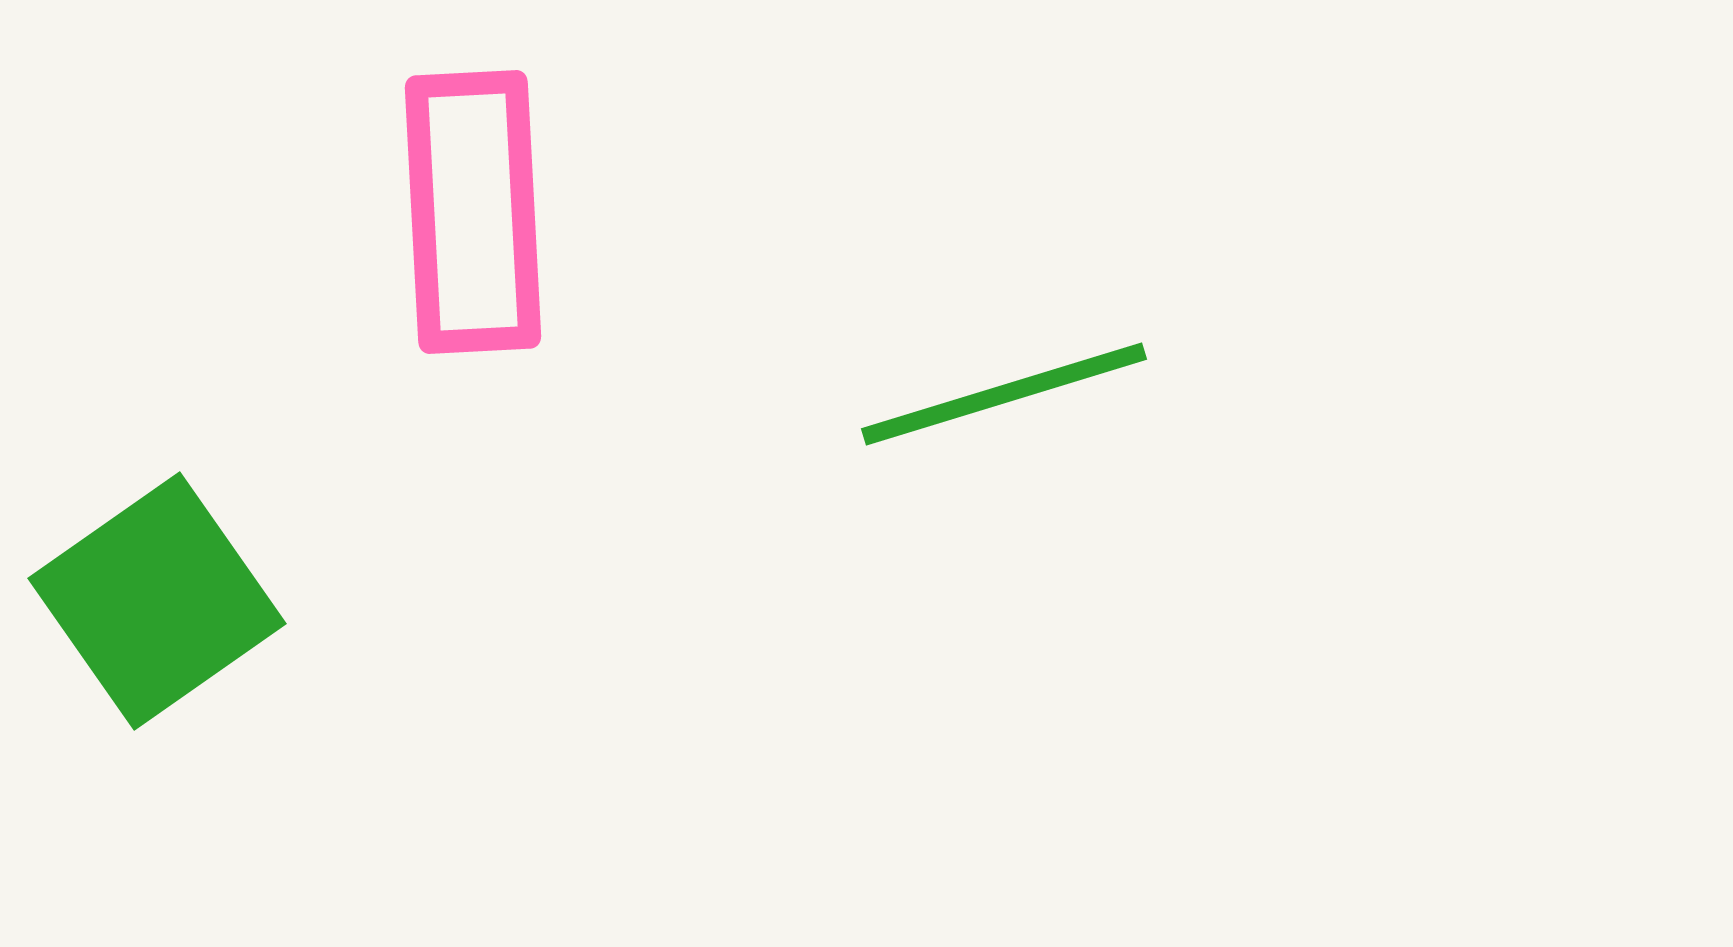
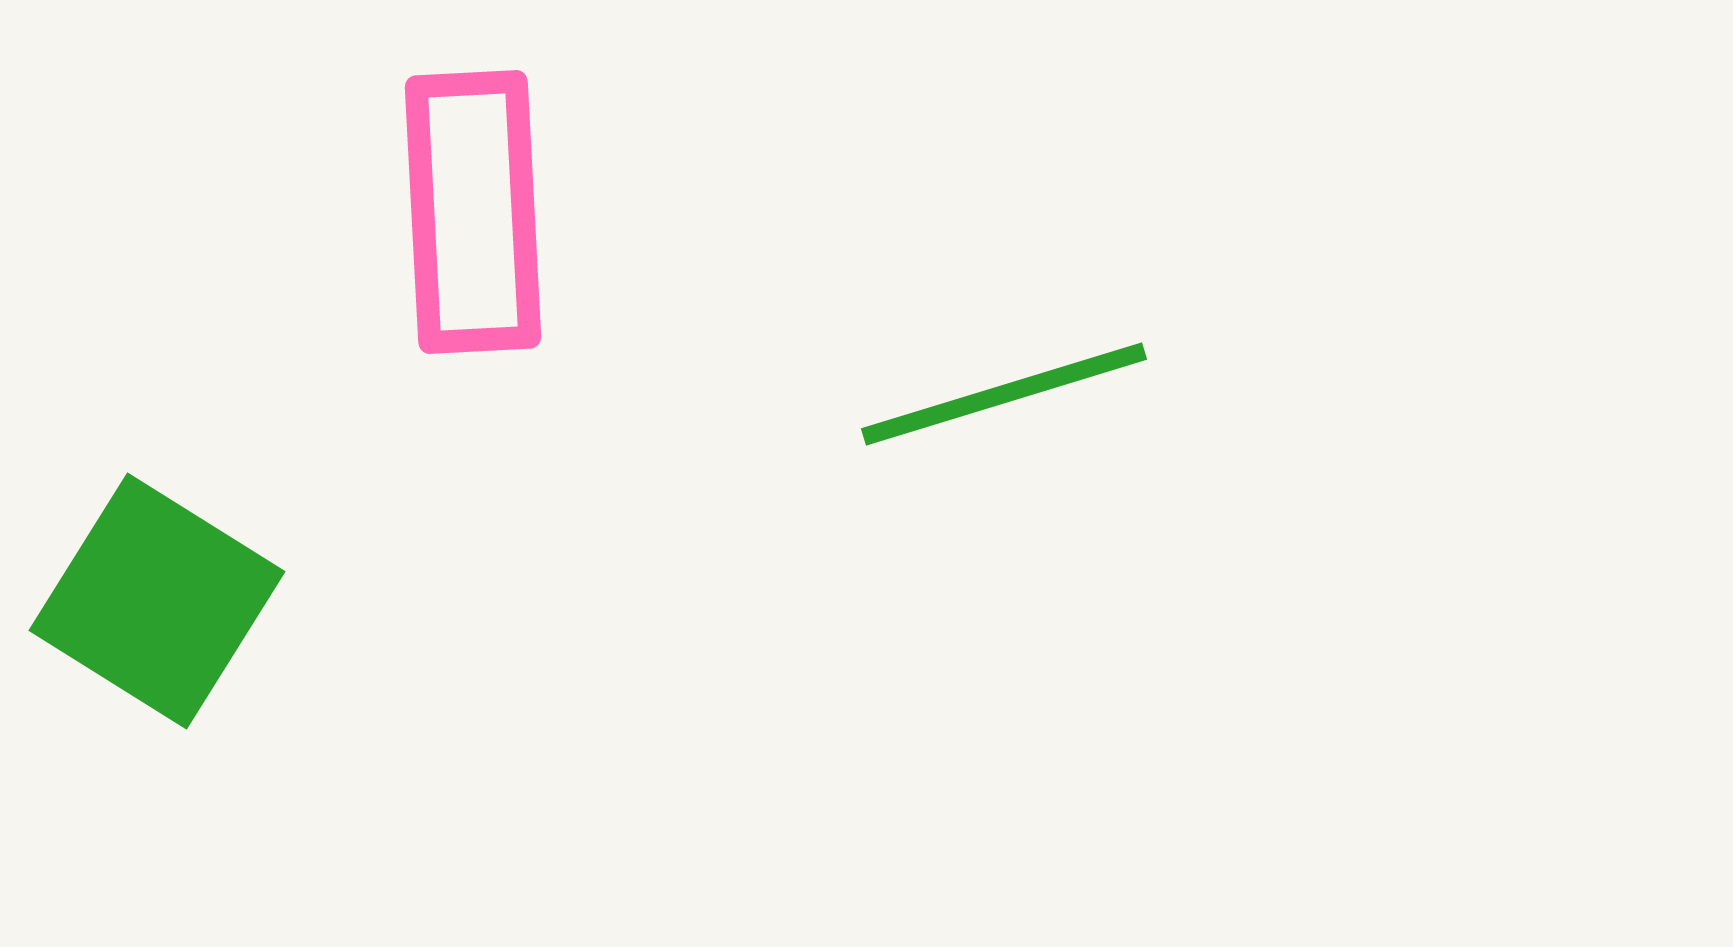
green square: rotated 23 degrees counterclockwise
